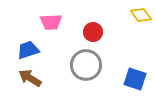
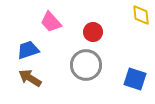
yellow diamond: rotated 30 degrees clockwise
pink trapezoid: rotated 50 degrees clockwise
